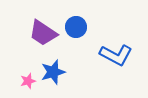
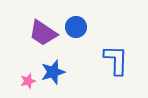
blue L-shape: moved 5 px down; rotated 116 degrees counterclockwise
